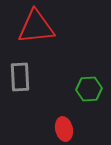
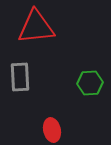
green hexagon: moved 1 px right, 6 px up
red ellipse: moved 12 px left, 1 px down
